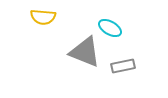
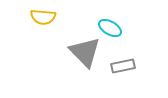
gray triangle: rotated 24 degrees clockwise
